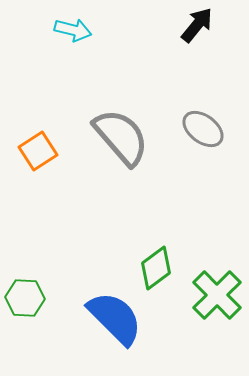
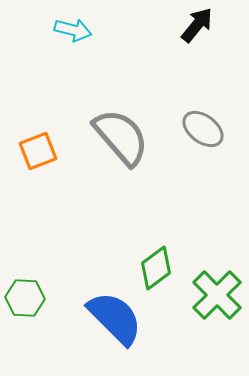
orange square: rotated 12 degrees clockwise
